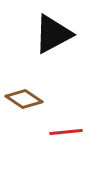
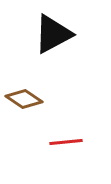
red line: moved 10 px down
